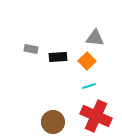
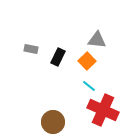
gray triangle: moved 2 px right, 2 px down
black rectangle: rotated 60 degrees counterclockwise
cyan line: rotated 56 degrees clockwise
red cross: moved 7 px right, 6 px up
